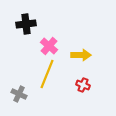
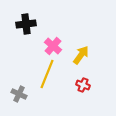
pink cross: moved 4 px right
yellow arrow: rotated 54 degrees counterclockwise
